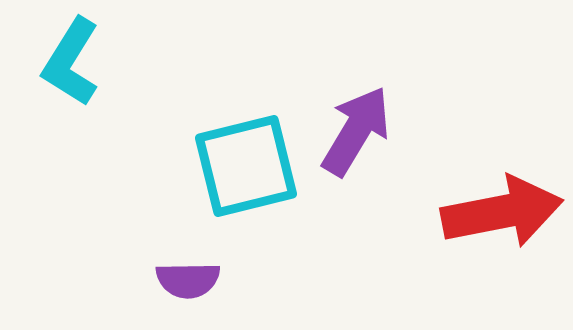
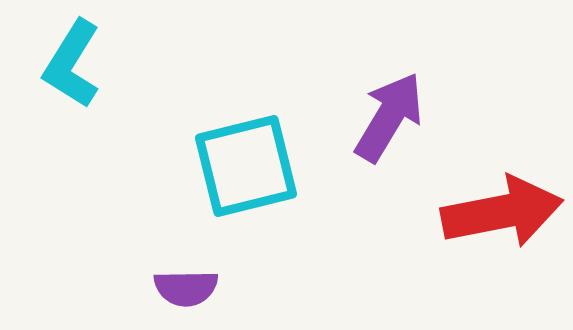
cyan L-shape: moved 1 px right, 2 px down
purple arrow: moved 33 px right, 14 px up
purple semicircle: moved 2 px left, 8 px down
